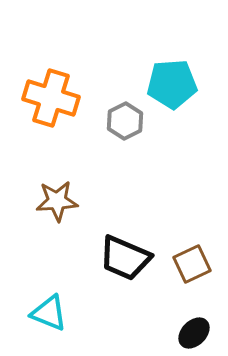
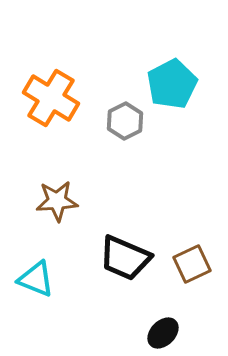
cyan pentagon: rotated 24 degrees counterclockwise
orange cross: rotated 14 degrees clockwise
cyan triangle: moved 13 px left, 34 px up
black ellipse: moved 31 px left
